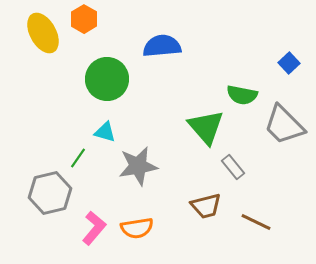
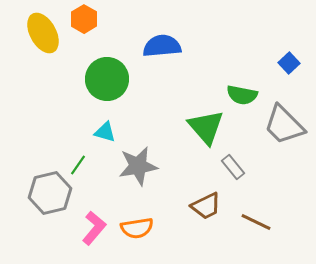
green line: moved 7 px down
brown trapezoid: rotated 12 degrees counterclockwise
